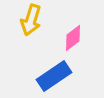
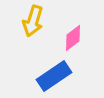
yellow arrow: moved 2 px right, 1 px down
